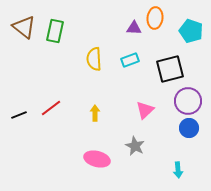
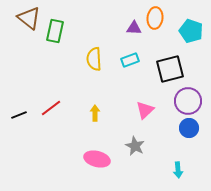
brown triangle: moved 5 px right, 9 px up
